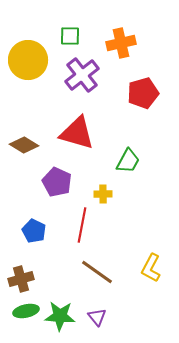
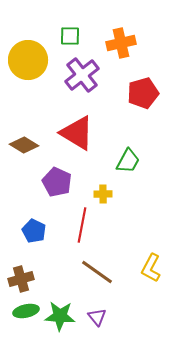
red triangle: rotated 15 degrees clockwise
